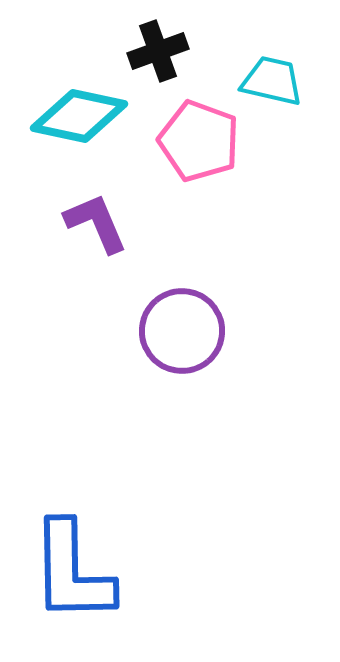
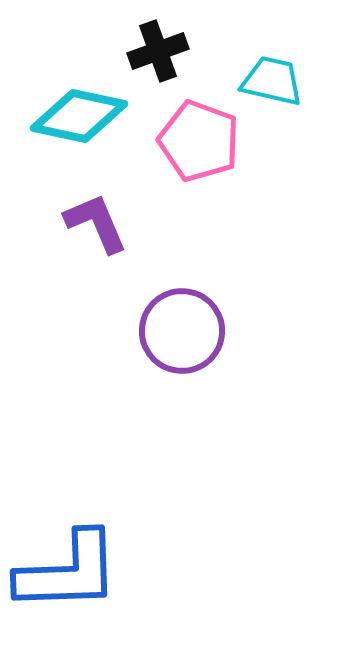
blue L-shape: moved 4 px left; rotated 91 degrees counterclockwise
